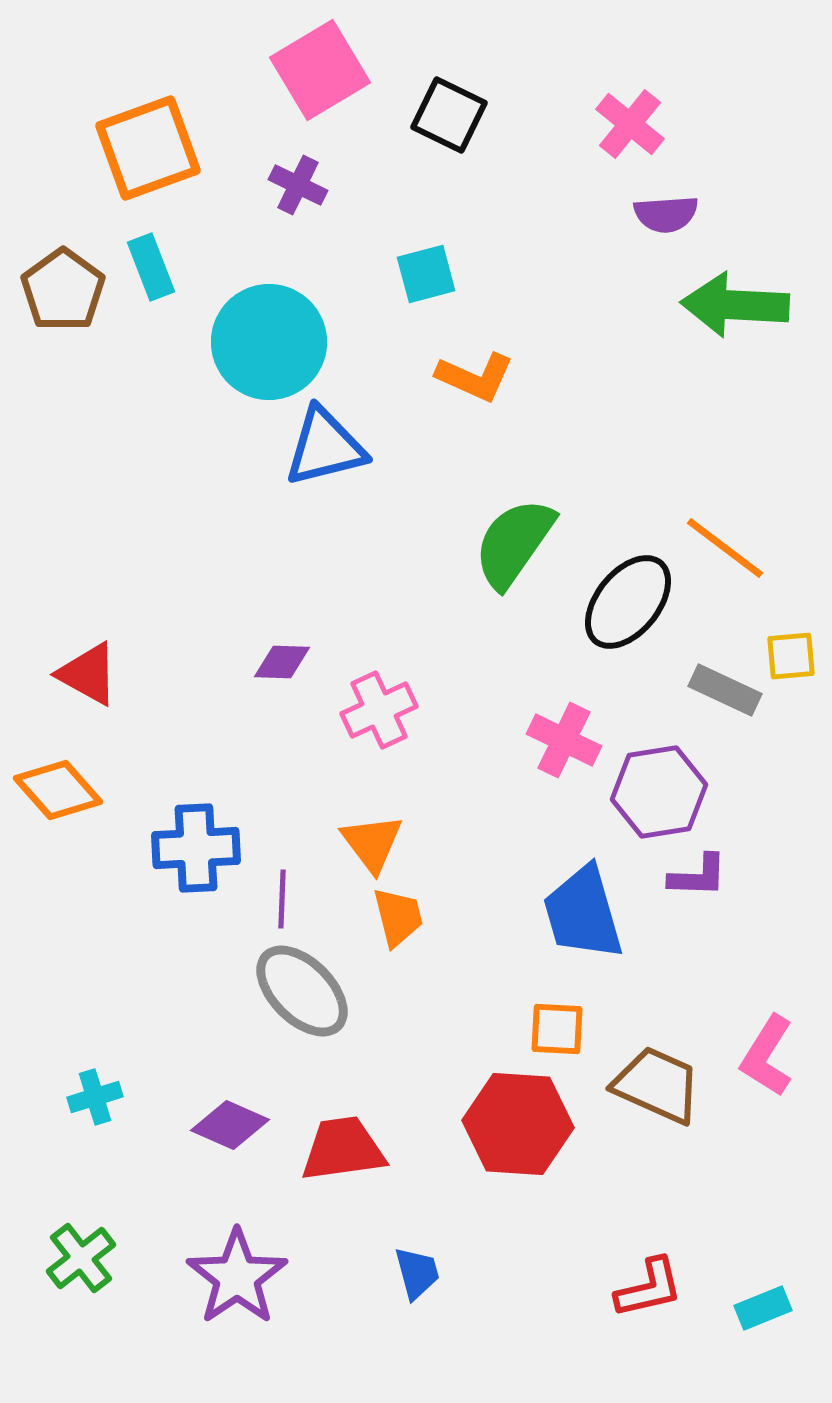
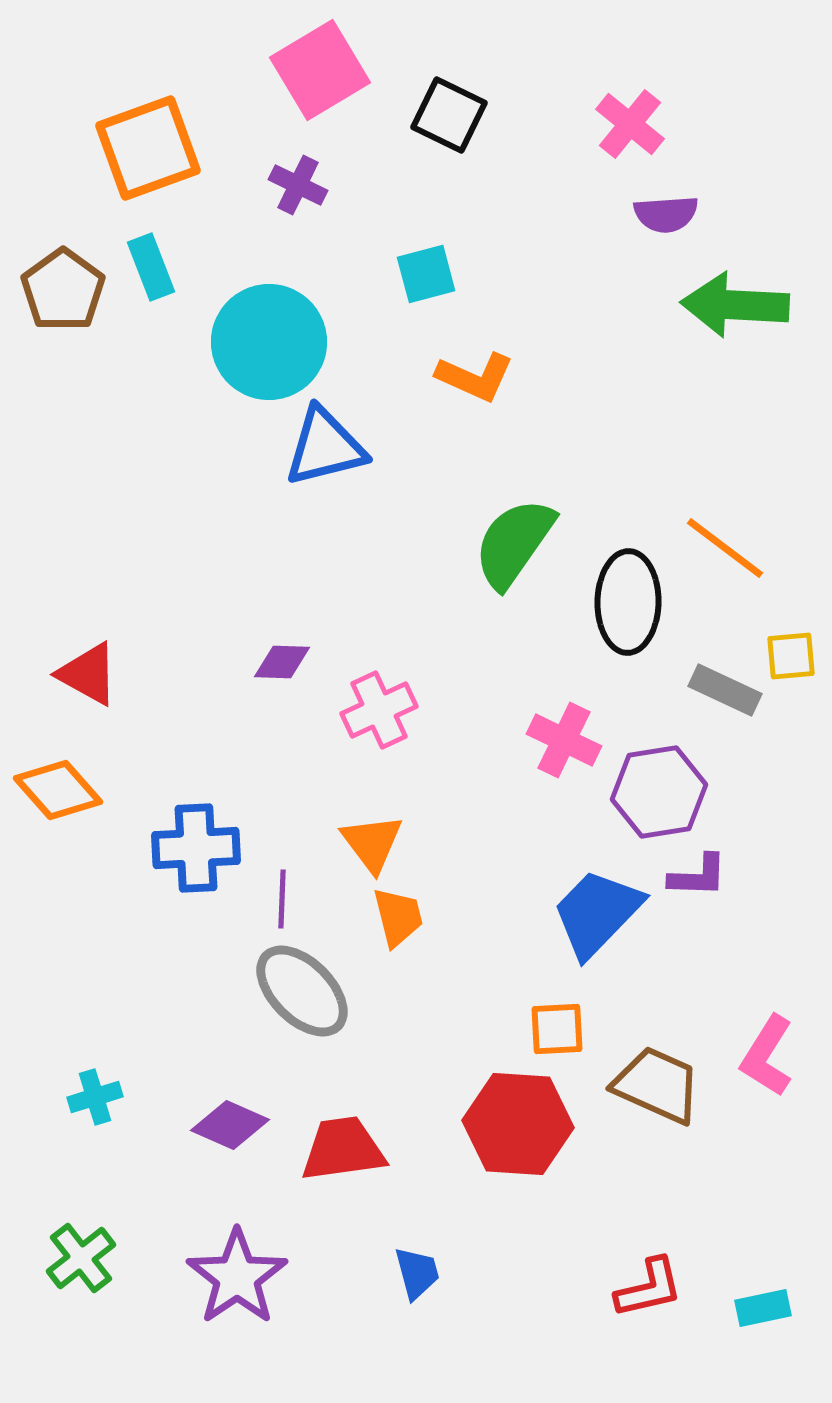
black ellipse at (628, 602): rotated 38 degrees counterclockwise
blue trapezoid at (583, 913): moved 14 px right; rotated 60 degrees clockwise
orange square at (557, 1029): rotated 6 degrees counterclockwise
cyan rectangle at (763, 1308): rotated 10 degrees clockwise
